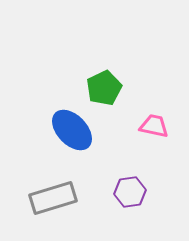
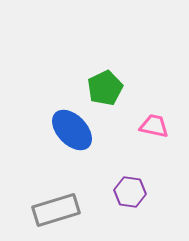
green pentagon: moved 1 px right
purple hexagon: rotated 16 degrees clockwise
gray rectangle: moved 3 px right, 12 px down
